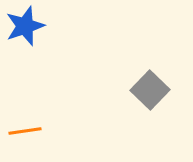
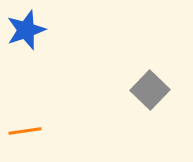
blue star: moved 1 px right, 4 px down
